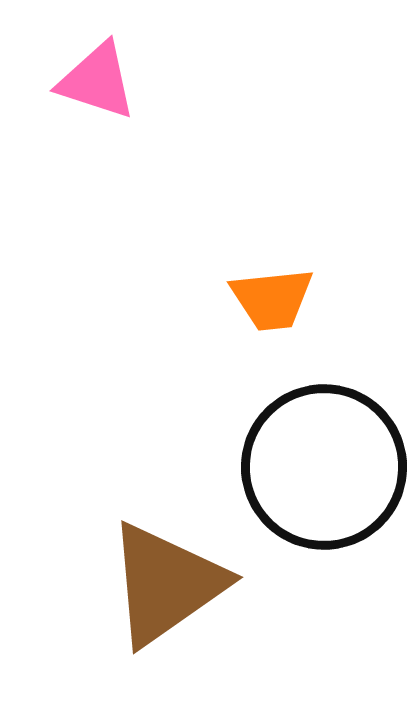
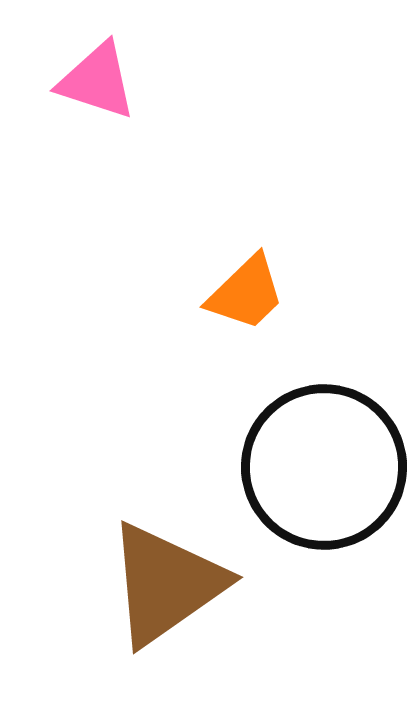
orange trapezoid: moved 26 px left, 6 px up; rotated 38 degrees counterclockwise
